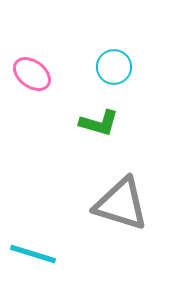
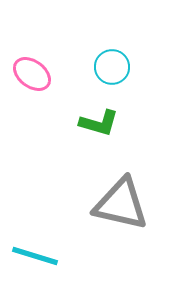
cyan circle: moved 2 px left
gray triangle: rotated 4 degrees counterclockwise
cyan line: moved 2 px right, 2 px down
